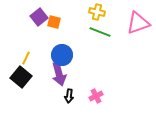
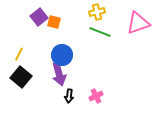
yellow cross: rotated 28 degrees counterclockwise
yellow line: moved 7 px left, 4 px up
